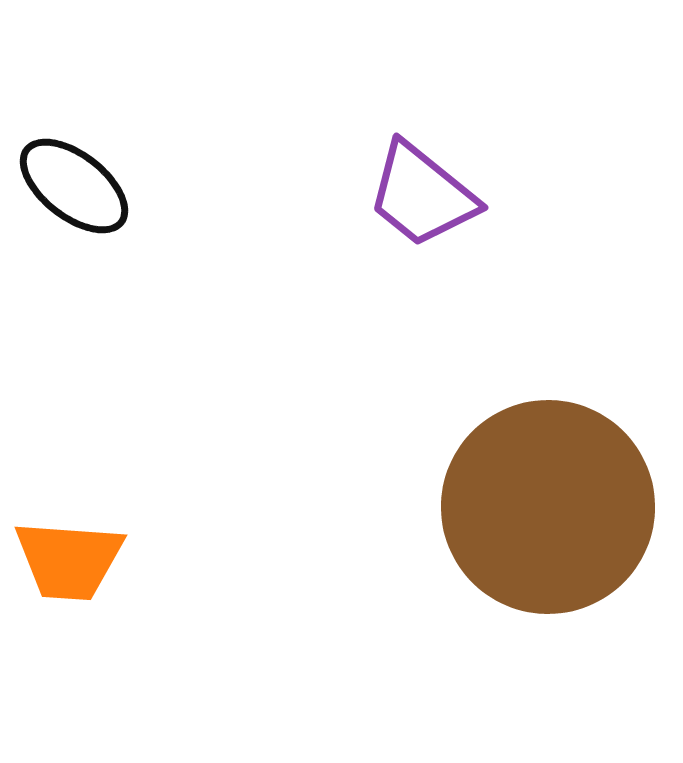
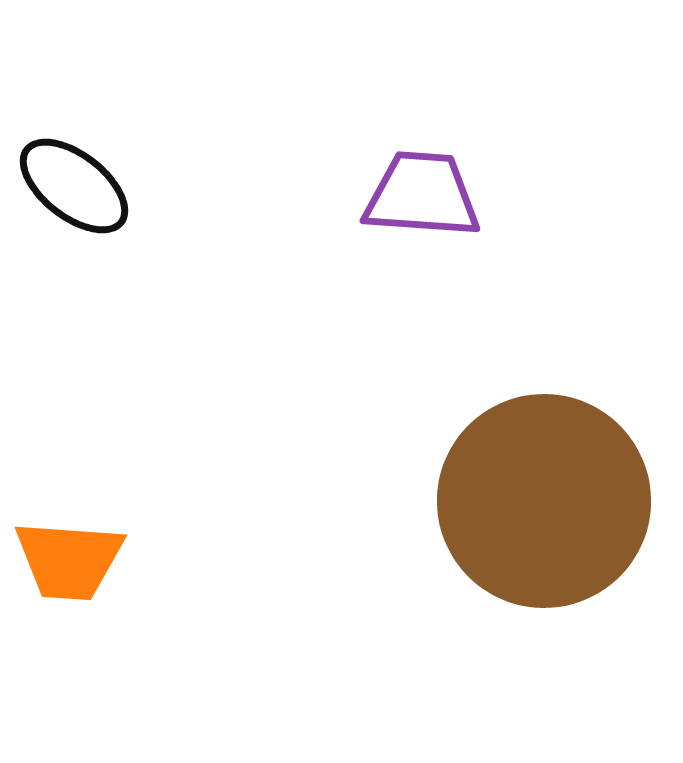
purple trapezoid: rotated 145 degrees clockwise
brown circle: moved 4 px left, 6 px up
